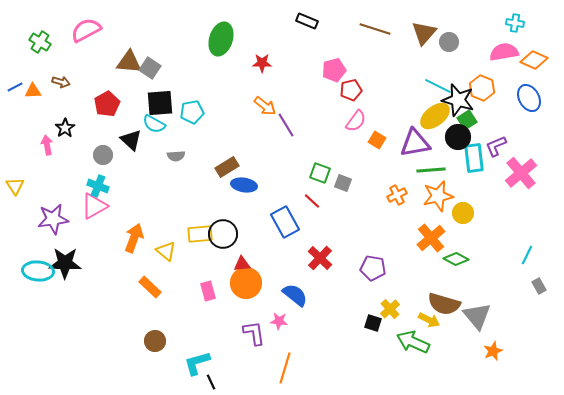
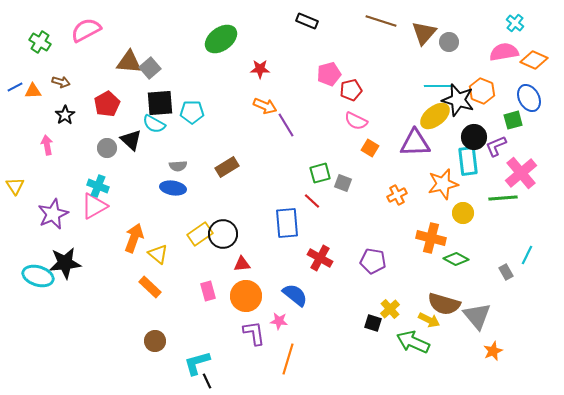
cyan cross at (515, 23): rotated 30 degrees clockwise
brown line at (375, 29): moved 6 px right, 8 px up
green ellipse at (221, 39): rotated 36 degrees clockwise
red star at (262, 63): moved 2 px left, 6 px down
gray square at (150, 68): rotated 15 degrees clockwise
pink pentagon at (334, 70): moved 5 px left, 4 px down
cyan line at (438, 86): rotated 28 degrees counterclockwise
orange hexagon at (482, 88): moved 3 px down
orange arrow at (265, 106): rotated 15 degrees counterclockwise
cyan pentagon at (192, 112): rotated 10 degrees clockwise
green square at (467, 120): moved 46 px right; rotated 18 degrees clockwise
pink semicircle at (356, 121): rotated 80 degrees clockwise
black star at (65, 128): moved 13 px up
black circle at (458, 137): moved 16 px right
orange square at (377, 140): moved 7 px left, 8 px down
purple triangle at (415, 143): rotated 8 degrees clockwise
gray circle at (103, 155): moved 4 px right, 7 px up
gray semicircle at (176, 156): moved 2 px right, 10 px down
cyan rectangle at (474, 158): moved 6 px left, 3 px down
green line at (431, 170): moved 72 px right, 28 px down
green square at (320, 173): rotated 35 degrees counterclockwise
blue ellipse at (244, 185): moved 71 px left, 3 px down
orange star at (438, 196): moved 5 px right, 12 px up
purple star at (53, 219): moved 5 px up; rotated 16 degrees counterclockwise
blue rectangle at (285, 222): moved 2 px right, 1 px down; rotated 24 degrees clockwise
yellow rectangle at (200, 234): rotated 30 degrees counterclockwise
orange cross at (431, 238): rotated 36 degrees counterclockwise
yellow triangle at (166, 251): moved 8 px left, 3 px down
red cross at (320, 258): rotated 15 degrees counterclockwise
black star at (65, 263): rotated 8 degrees counterclockwise
purple pentagon at (373, 268): moved 7 px up
cyan ellipse at (38, 271): moved 5 px down; rotated 12 degrees clockwise
orange circle at (246, 283): moved 13 px down
gray rectangle at (539, 286): moved 33 px left, 14 px up
orange line at (285, 368): moved 3 px right, 9 px up
black line at (211, 382): moved 4 px left, 1 px up
